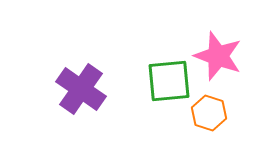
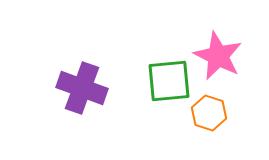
pink star: rotated 6 degrees clockwise
purple cross: moved 1 px right, 1 px up; rotated 15 degrees counterclockwise
